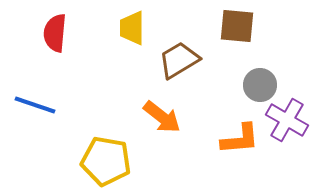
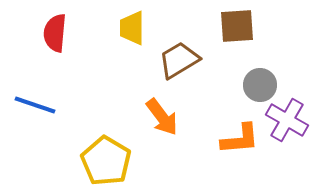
brown square: rotated 9 degrees counterclockwise
orange arrow: rotated 15 degrees clockwise
yellow pentagon: rotated 21 degrees clockwise
